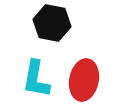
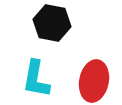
red ellipse: moved 10 px right, 1 px down
